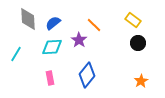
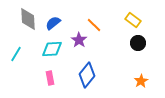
cyan diamond: moved 2 px down
